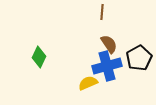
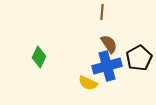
yellow semicircle: rotated 132 degrees counterclockwise
